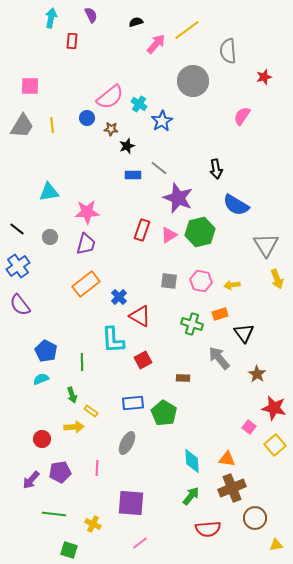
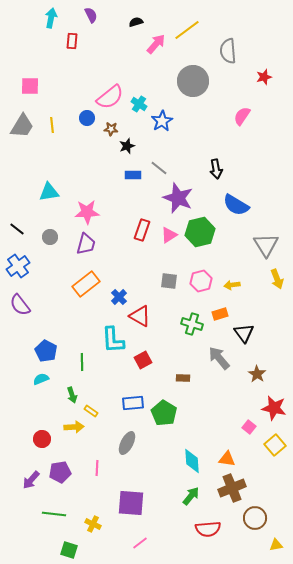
pink hexagon at (201, 281): rotated 25 degrees counterclockwise
